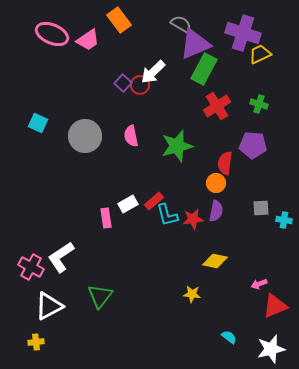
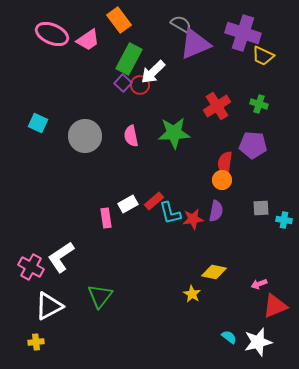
yellow trapezoid: moved 3 px right, 2 px down; rotated 130 degrees counterclockwise
green rectangle: moved 75 px left, 10 px up
green star: moved 3 px left, 13 px up; rotated 12 degrees clockwise
orange circle: moved 6 px right, 3 px up
cyan L-shape: moved 3 px right, 2 px up
yellow diamond: moved 1 px left, 11 px down
yellow star: rotated 24 degrees clockwise
white star: moved 13 px left, 7 px up
